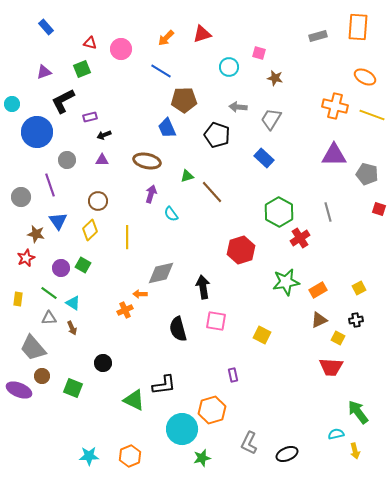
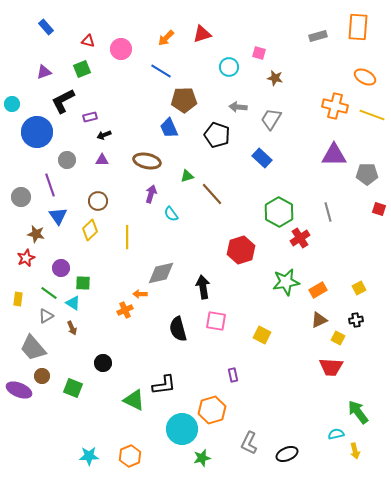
red triangle at (90, 43): moved 2 px left, 2 px up
blue trapezoid at (167, 128): moved 2 px right
blue rectangle at (264, 158): moved 2 px left
gray pentagon at (367, 174): rotated 15 degrees counterclockwise
brown line at (212, 192): moved 2 px down
blue triangle at (58, 221): moved 5 px up
green square at (83, 265): moved 18 px down; rotated 28 degrees counterclockwise
gray triangle at (49, 318): moved 3 px left, 2 px up; rotated 28 degrees counterclockwise
